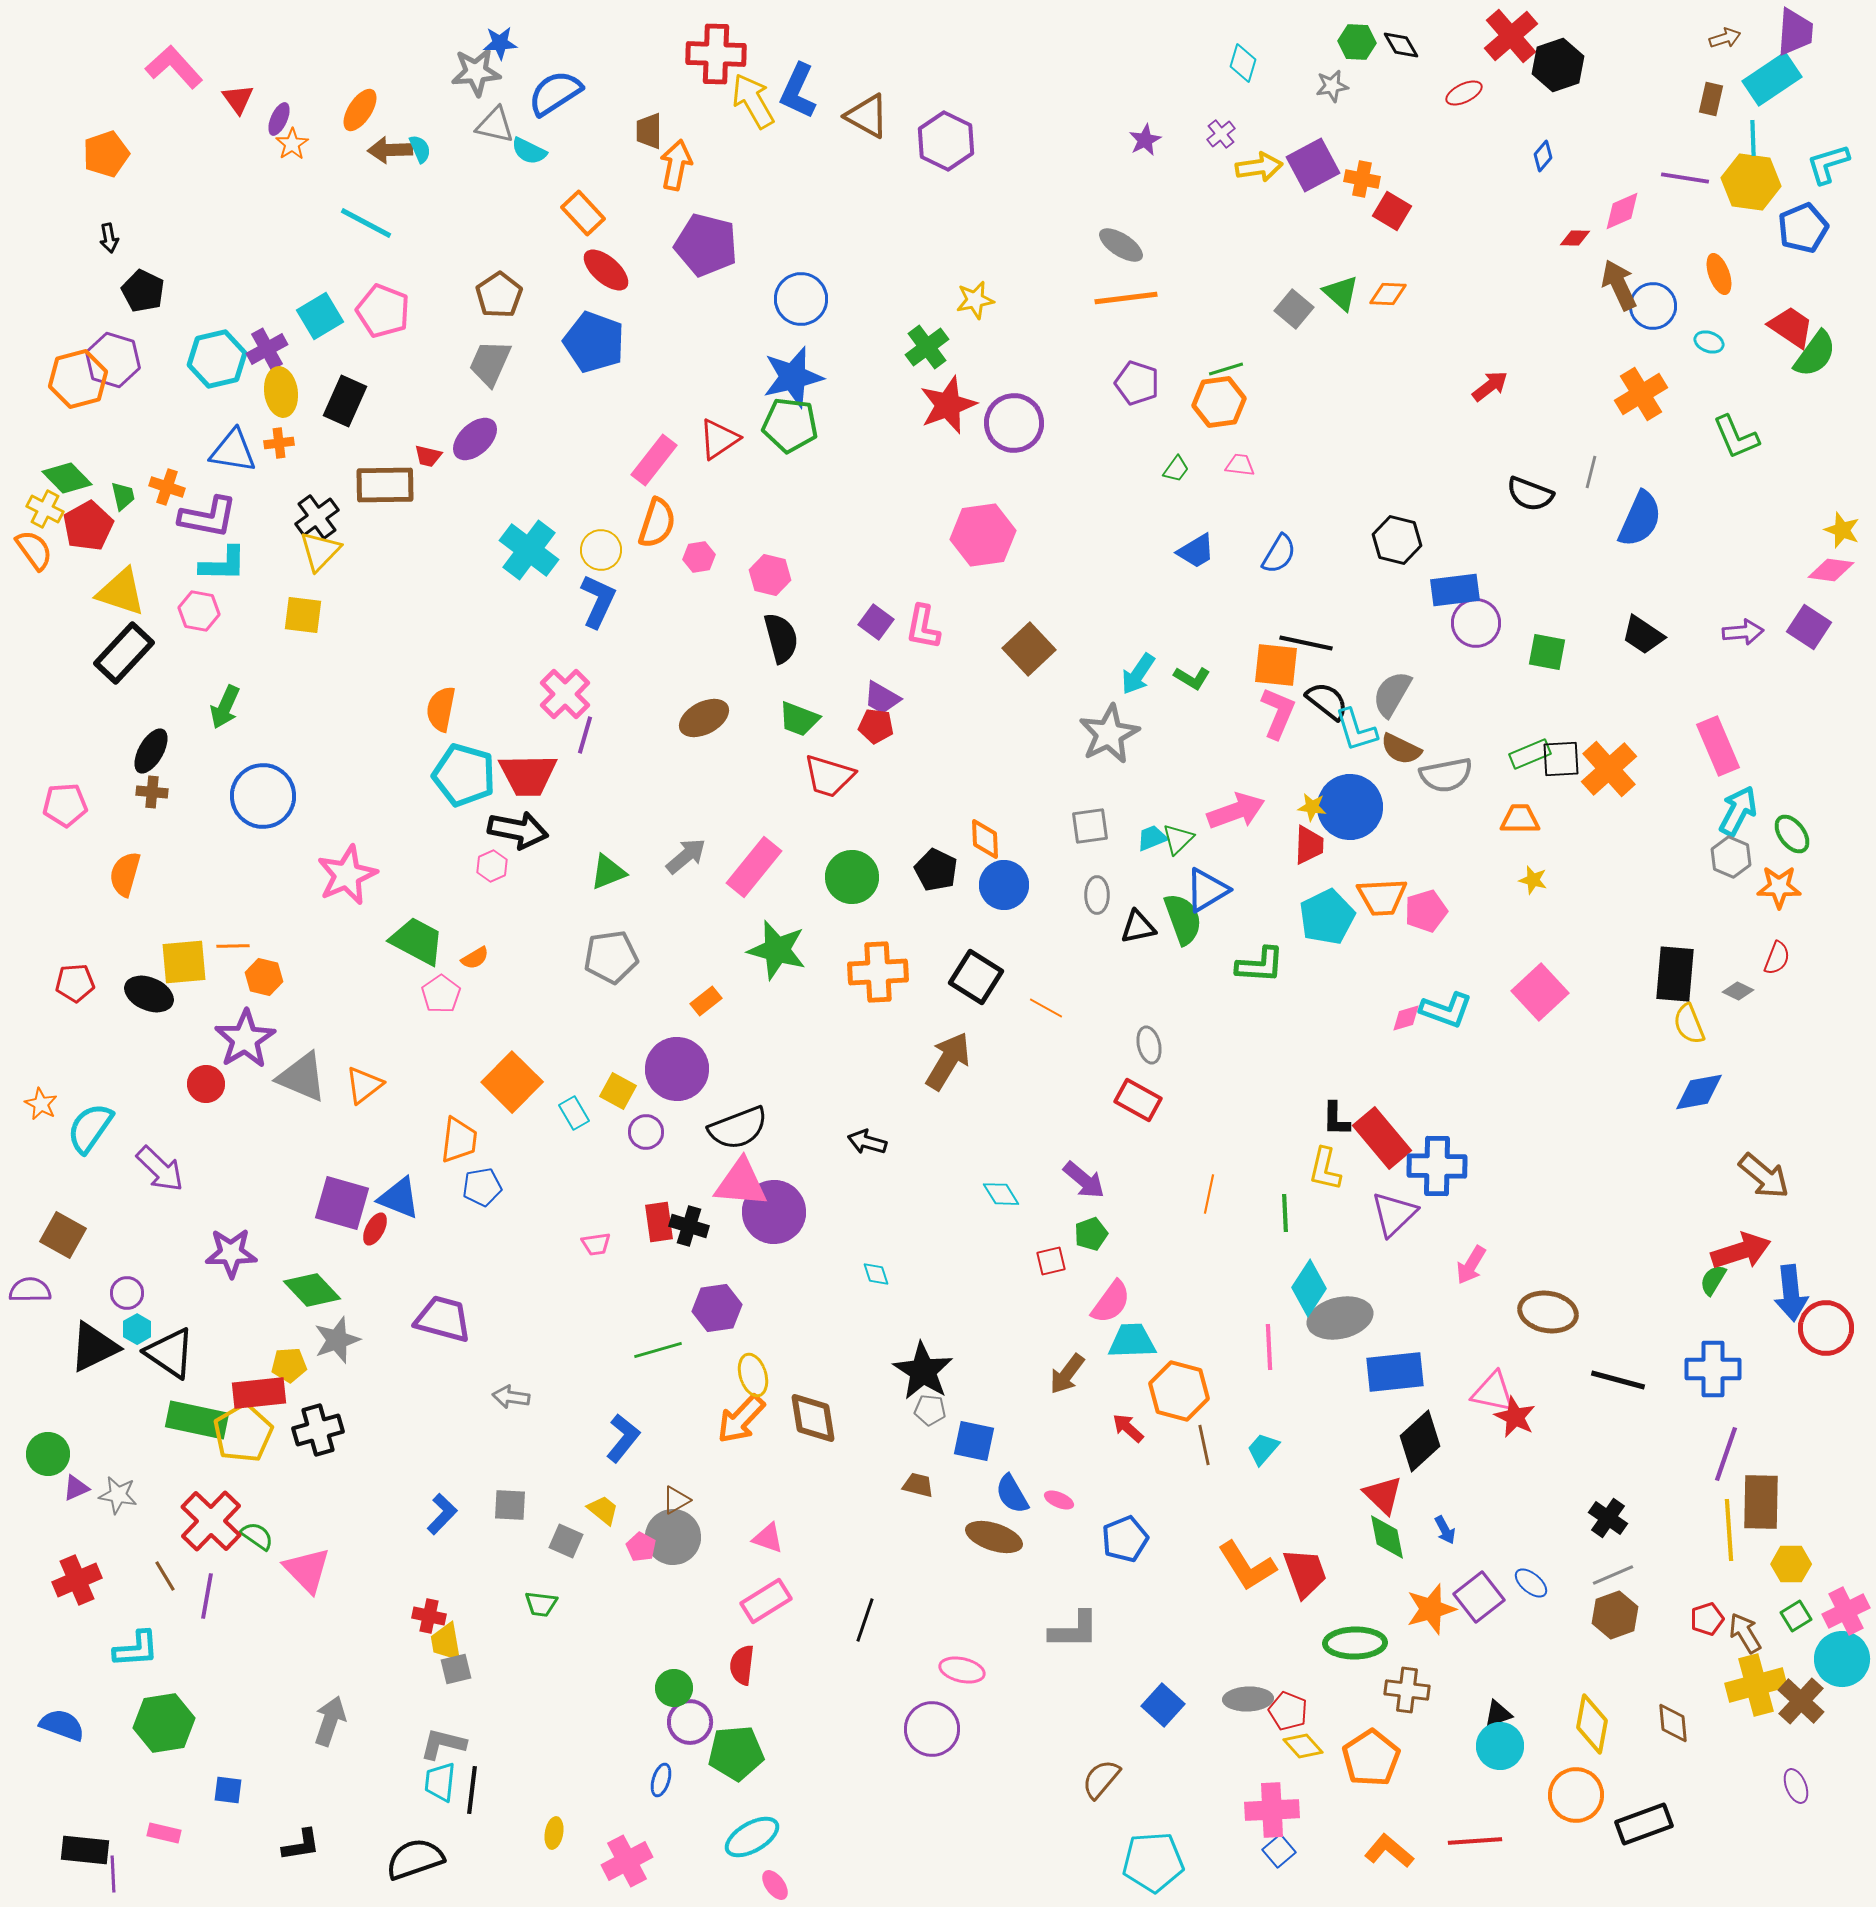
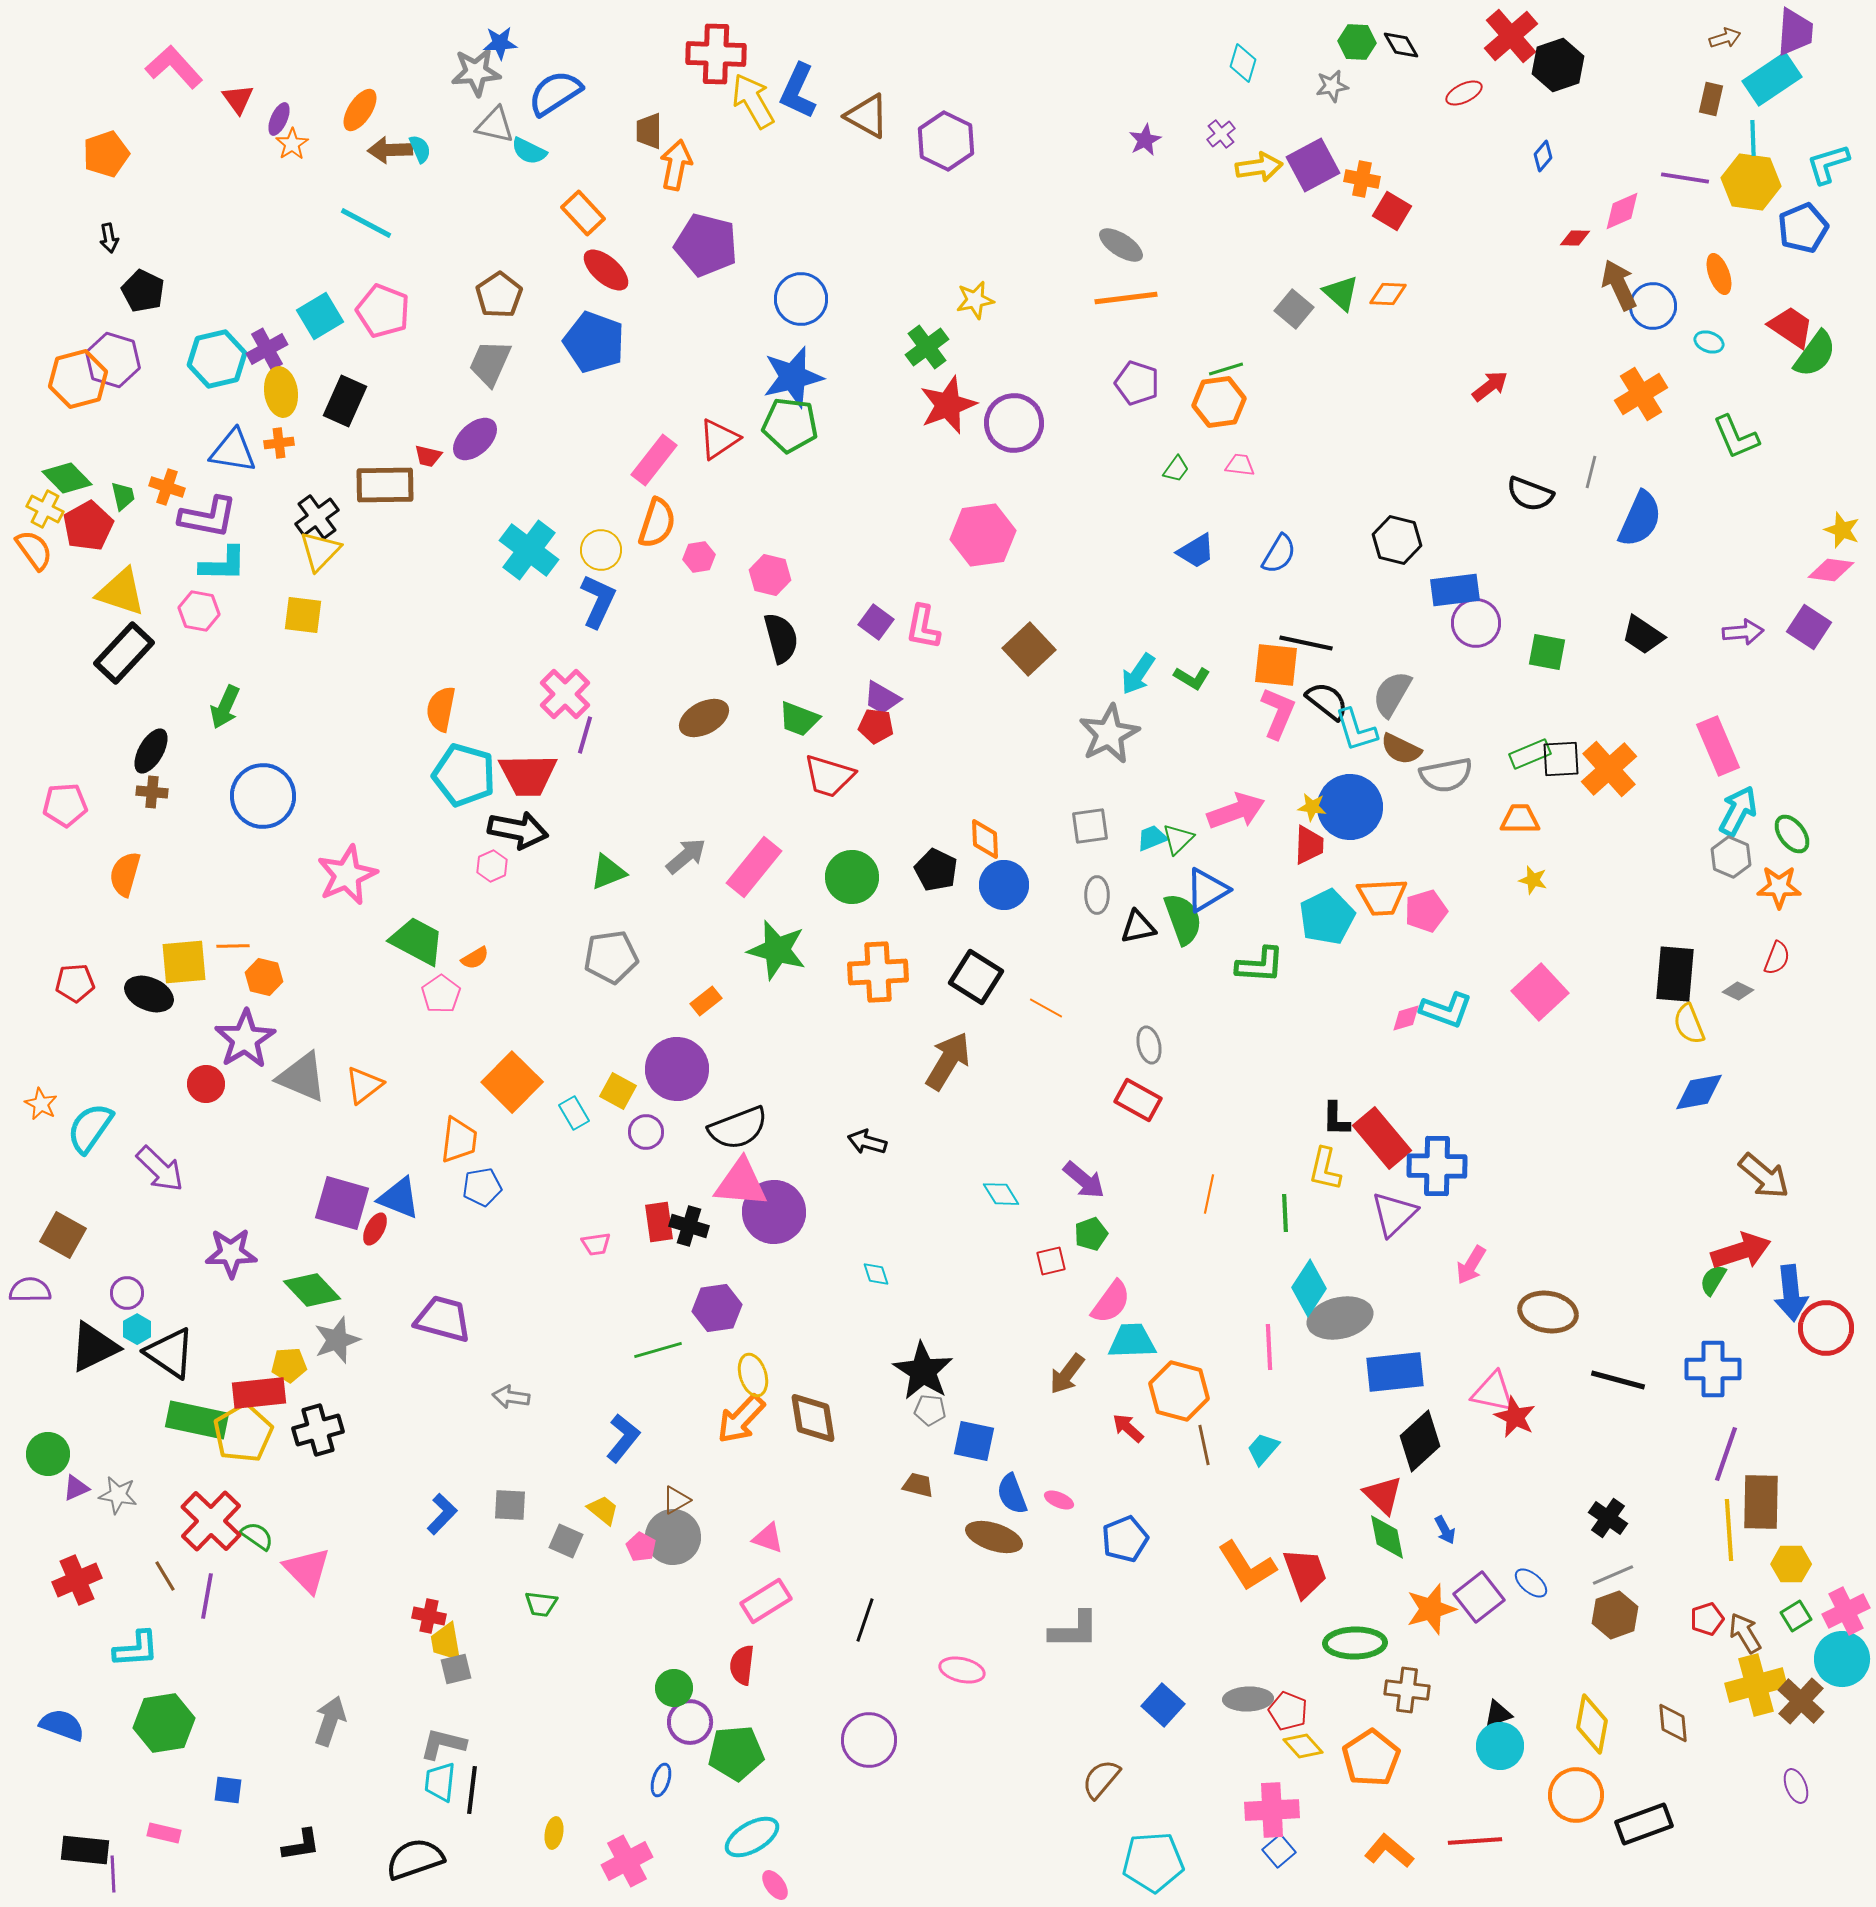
blue semicircle at (1012, 1494): rotated 9 degrees clockwise
purple circle at (932, 1729): moved 63 px left, 11 px down
